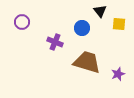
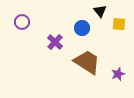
purple cross: rotated 21 degrees clockwise
brown trapezoid: rotated 16 degrees clockwise
